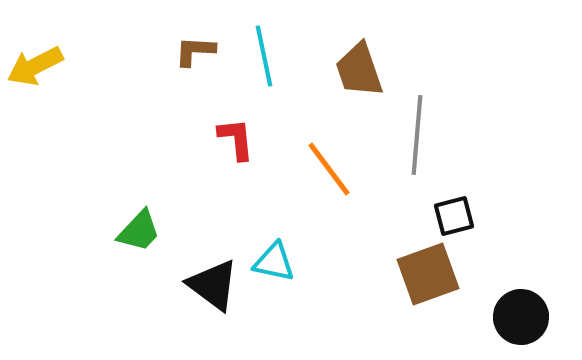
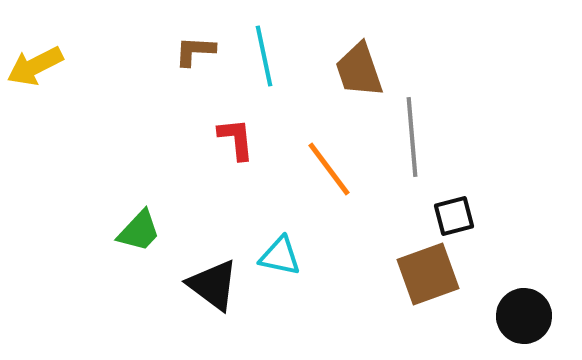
gray line: moved 5 px left, 2 px down; rotated 10 degrees counterclockwise
cyan triangle: moved 6 px right, 6 px up
black circle: moved 3 px right, 1 px up
